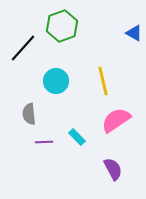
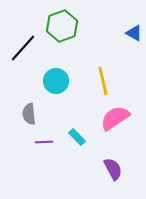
pink semicircle: moved 1 px left, 2 px up
